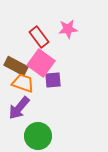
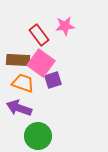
pink star: moved 3 px left, 3 px up
red rectangle: moved 2 px up
brown rectangle: moved 2 px right, 6 px up; rotated 25 degrees counterclockwise
purple square: rotated 12 degrees counterclockwise
purple arrow: rotated 70 degrees clockwise
